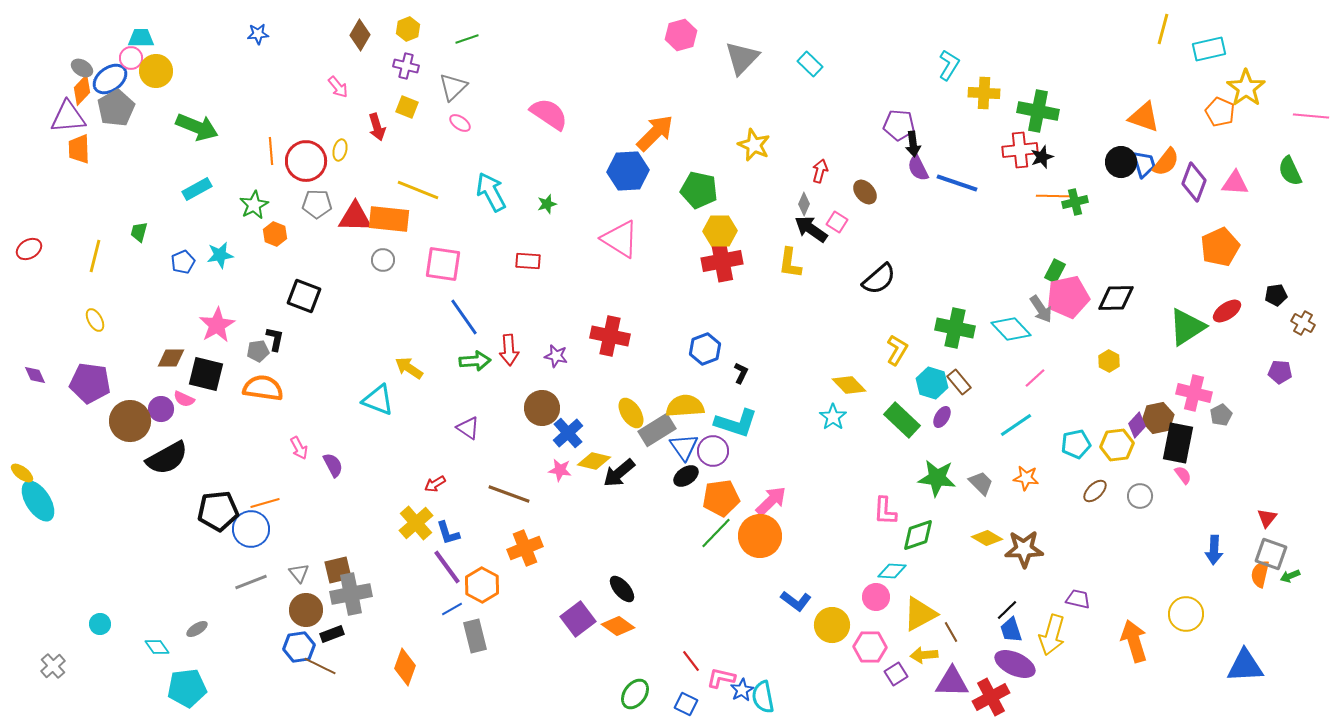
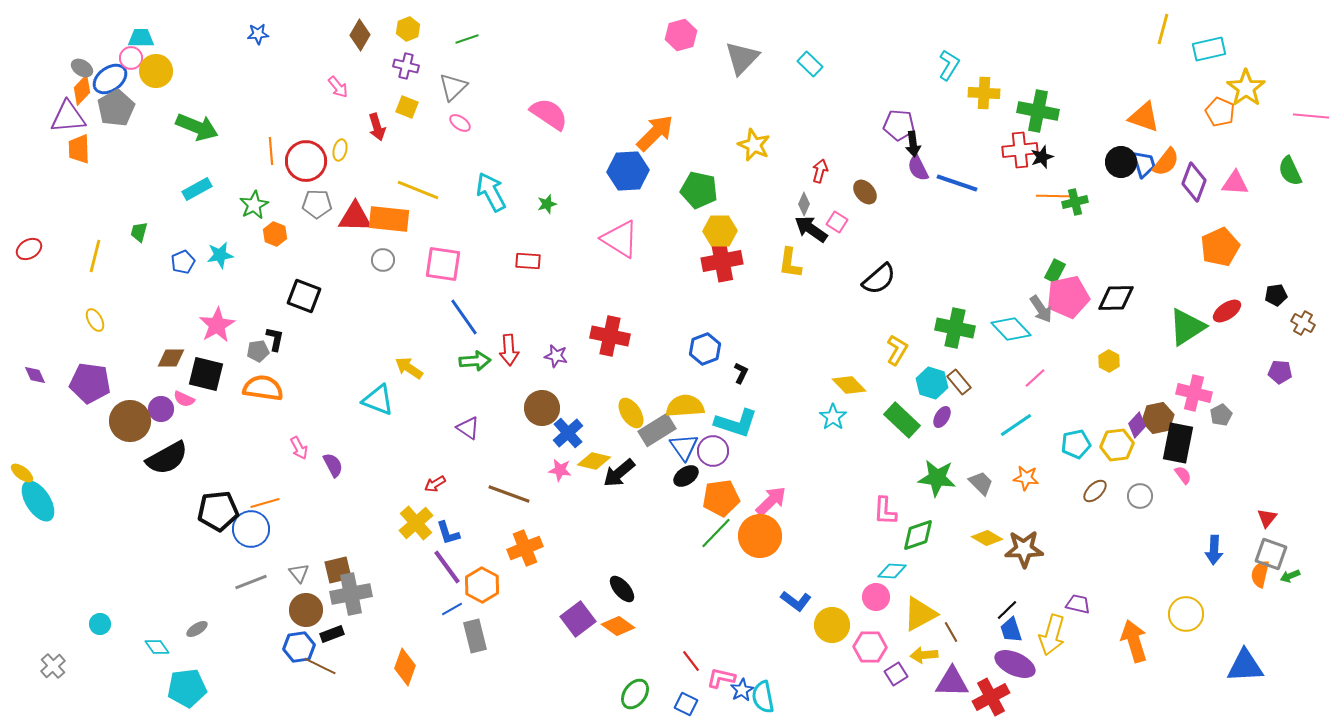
purple trapezoid at (1078, 599): moved 5 px down
